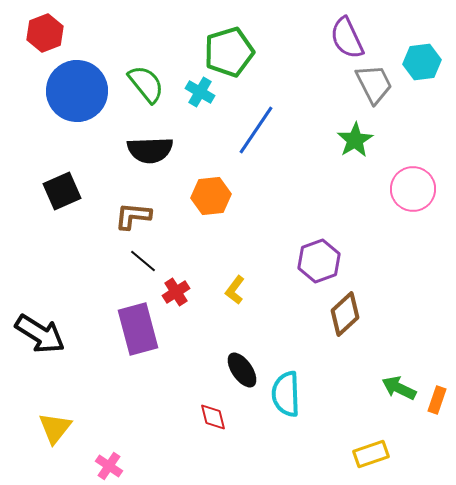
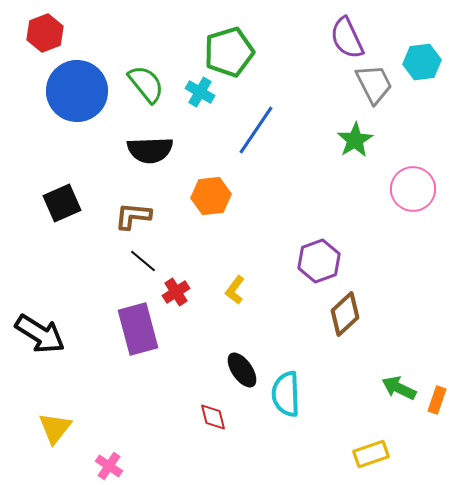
black square: moved 12 px down
